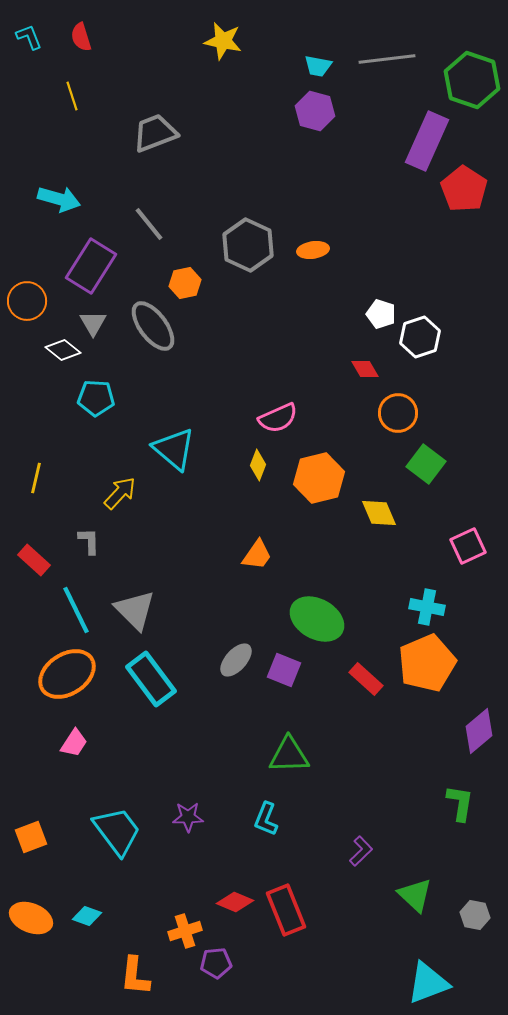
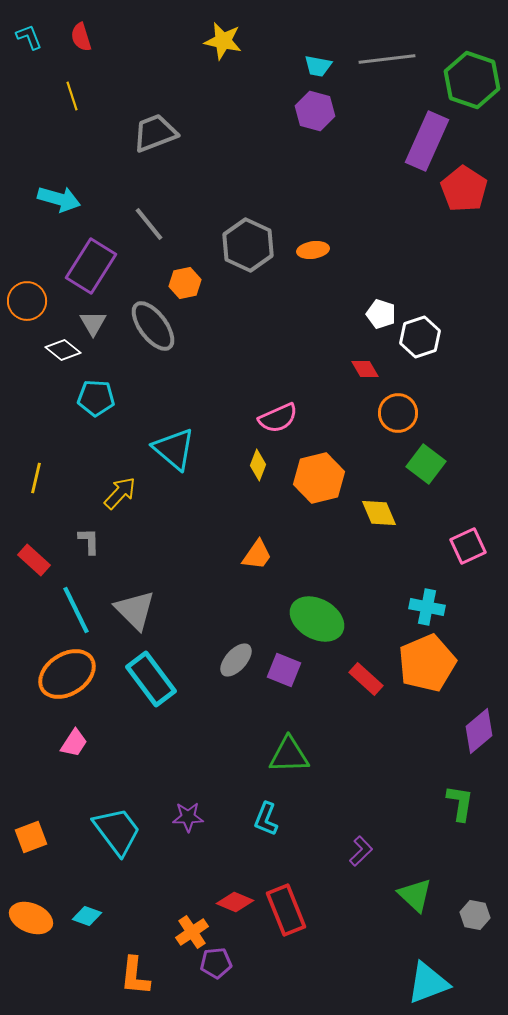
orange cross at (185, 931): moved 7 px right, 1 px down; rotated 16 degrees counterclockwise
